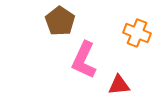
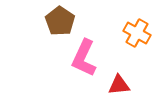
orange cross: rotated 8 degrees clockwise
pink L-shape: moved 2 px up
